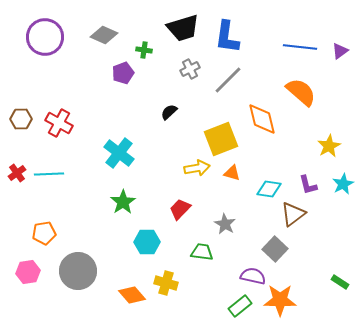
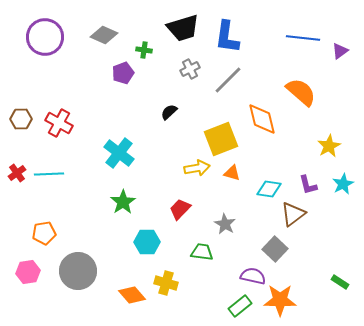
blue line at (300, 47): moved 3 px right, 9 px up
